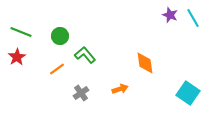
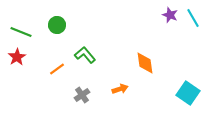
green circle: moved 3 px left, 11 px up
gray cross: moved 1 px right, 2 px down
